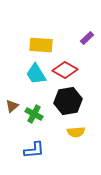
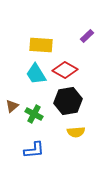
purple rectangle: moved 2 px up
